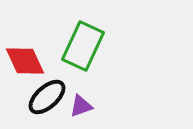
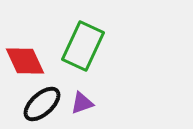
black ellipse: moved 5 px left, 7 px down
purple triangle: moved 1 px right, 3 px up
